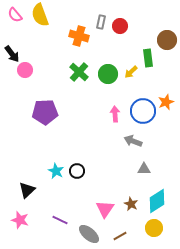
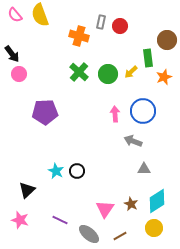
pink circle: moved 6 px left, 4 px down
orange star: moved 2 px left, 25 px up
